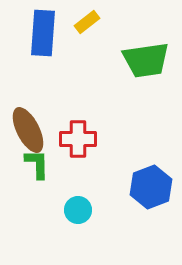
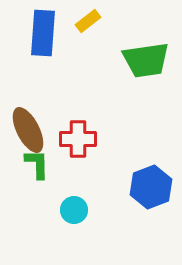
yellow rectangle: moved 1 px right, 1 px up
cyan circle: moved 4 px left
